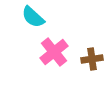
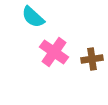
pink cross: rotated 16 degrees counterclockwise
